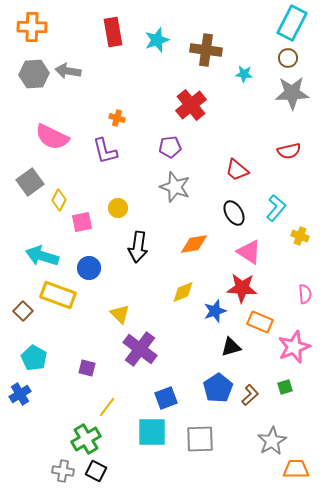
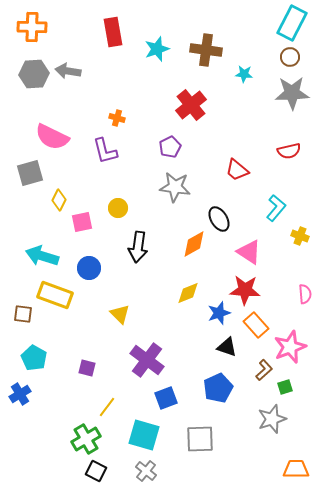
cyan star at (157, 40): moved 9 px down
brown circle at (288, 58): moved 2 px right, 1 px up
purple pentagon at (170, 147): rotated 20 degrees counterclockwise
gray square at (30, 182): moved 9 px up; rotated 20 degrees clockwise
gray star at (175, 187): rotated 12 degrees counterclockwise
black ellipse at (234, 213): moved 15 px left, 6 px down
orange diamond at (194, 244): rotated 20 degrees counterclockwise
red star at (242, 288): moved 3 px right, 2 px down
yellow diamond at (183, 292): moved 5 px right, 1 px down
yellow rectangle at (58, 295): moved 3 px left
brown square at (23, 311): moved 3 px down; rotated 36 degrees counterclockwise
blue star at (215, 311): moved 4 px right, 2 px down
orange rectangle at (260, 322): moved 4 px left, 3 px down; rotated 25 degrees clockwise
black triangle at (231, 347): moved 4 px left; rotated 35 degrees clockwise
pink star at (294, 347): moved 4 px left
purple cross at (140, 349): moved 7 px right, 11 px down
blue pentagon at (218, 388): rotated 8 degrees clockwise
brown L-shape at (250, 395): moved 14 px right, 25 px up
cyan square at (152, 432): moved 8 px left, 3 px down; rotated 16 degrees clockwise
gray star at (272, 441): moved 22 px up; rotated 12 degrees clockwise
gray cross at (63, 471): moved 83 px right; rotated 30 degrees clockwise
